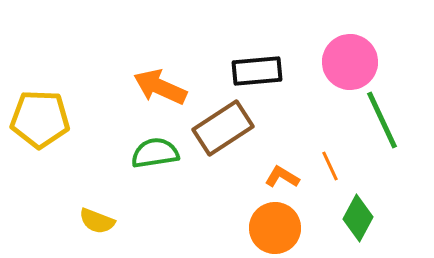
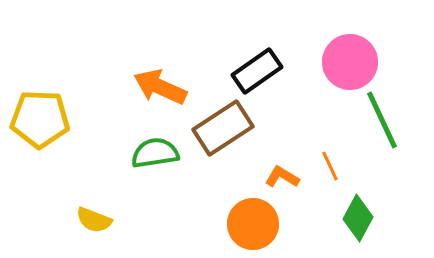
black rectangle: rotated 30 degrees counterclockwise
yellow semicircle: moved 3 px left, 1 px up
orange circle: moved 22 px left, 4 px up
